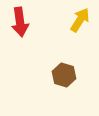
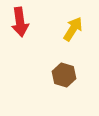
yellow arrow: moved 7 px left, 9 px down
